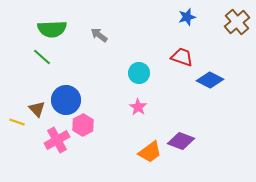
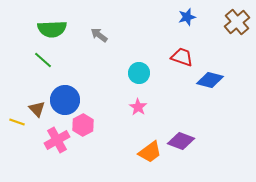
green line: moved 1 px right, 3 px down
blue diamond: rotated 12 degrees counterclockwise
blue circle: moved 1 px left
